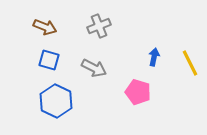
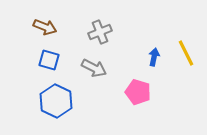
gray cross: moved 1 px right, 6 px down
yellow line: moved 4 px left, 10 px up
